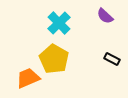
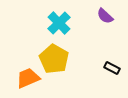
black rectangle: moved 9 px down
